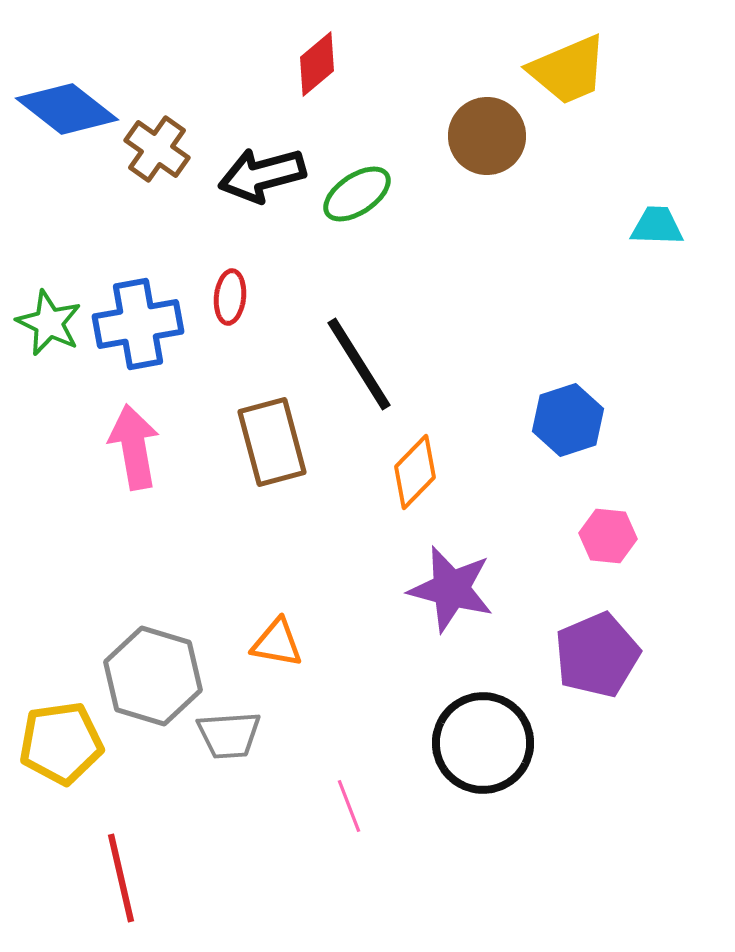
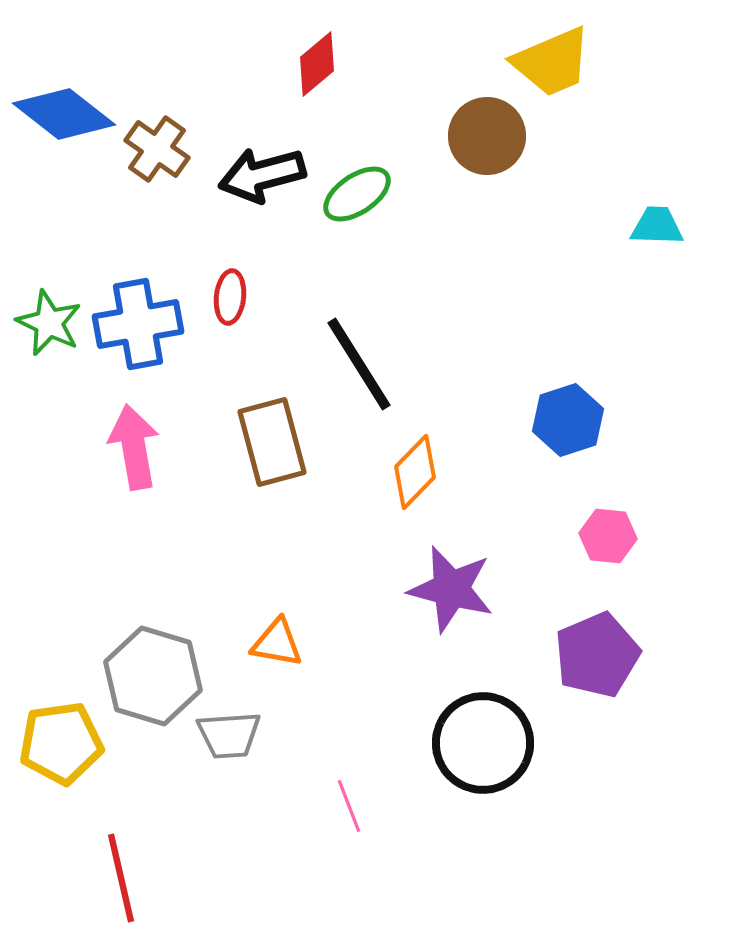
yellow trapezoid: moved 16 px left, 8 px up
blue diamond: moved 3 px left, 5 px down
